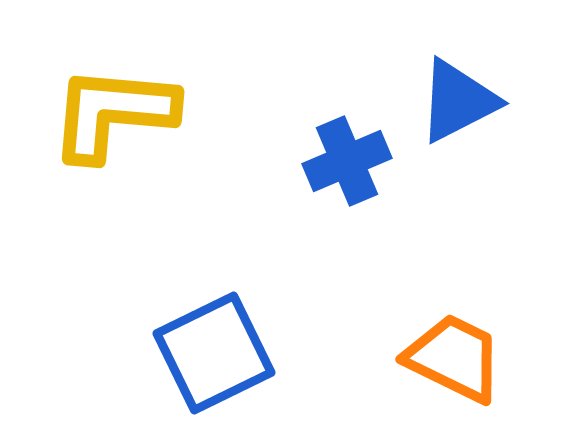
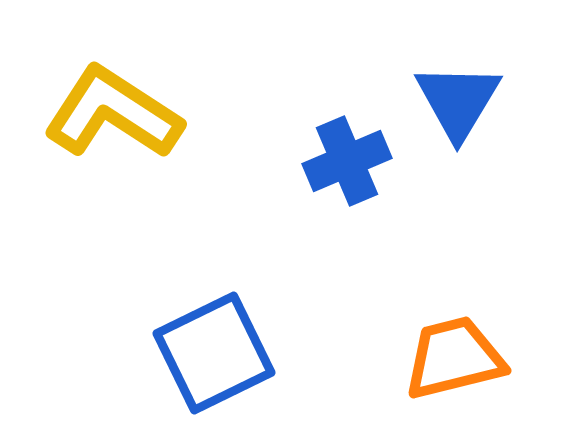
blue triangle: rotated 32 degrees counterclockwise
yellow L-shape: rotated 28 degrees clockwise
orange trapezoid: rotated 40 degrees counterclockwise
